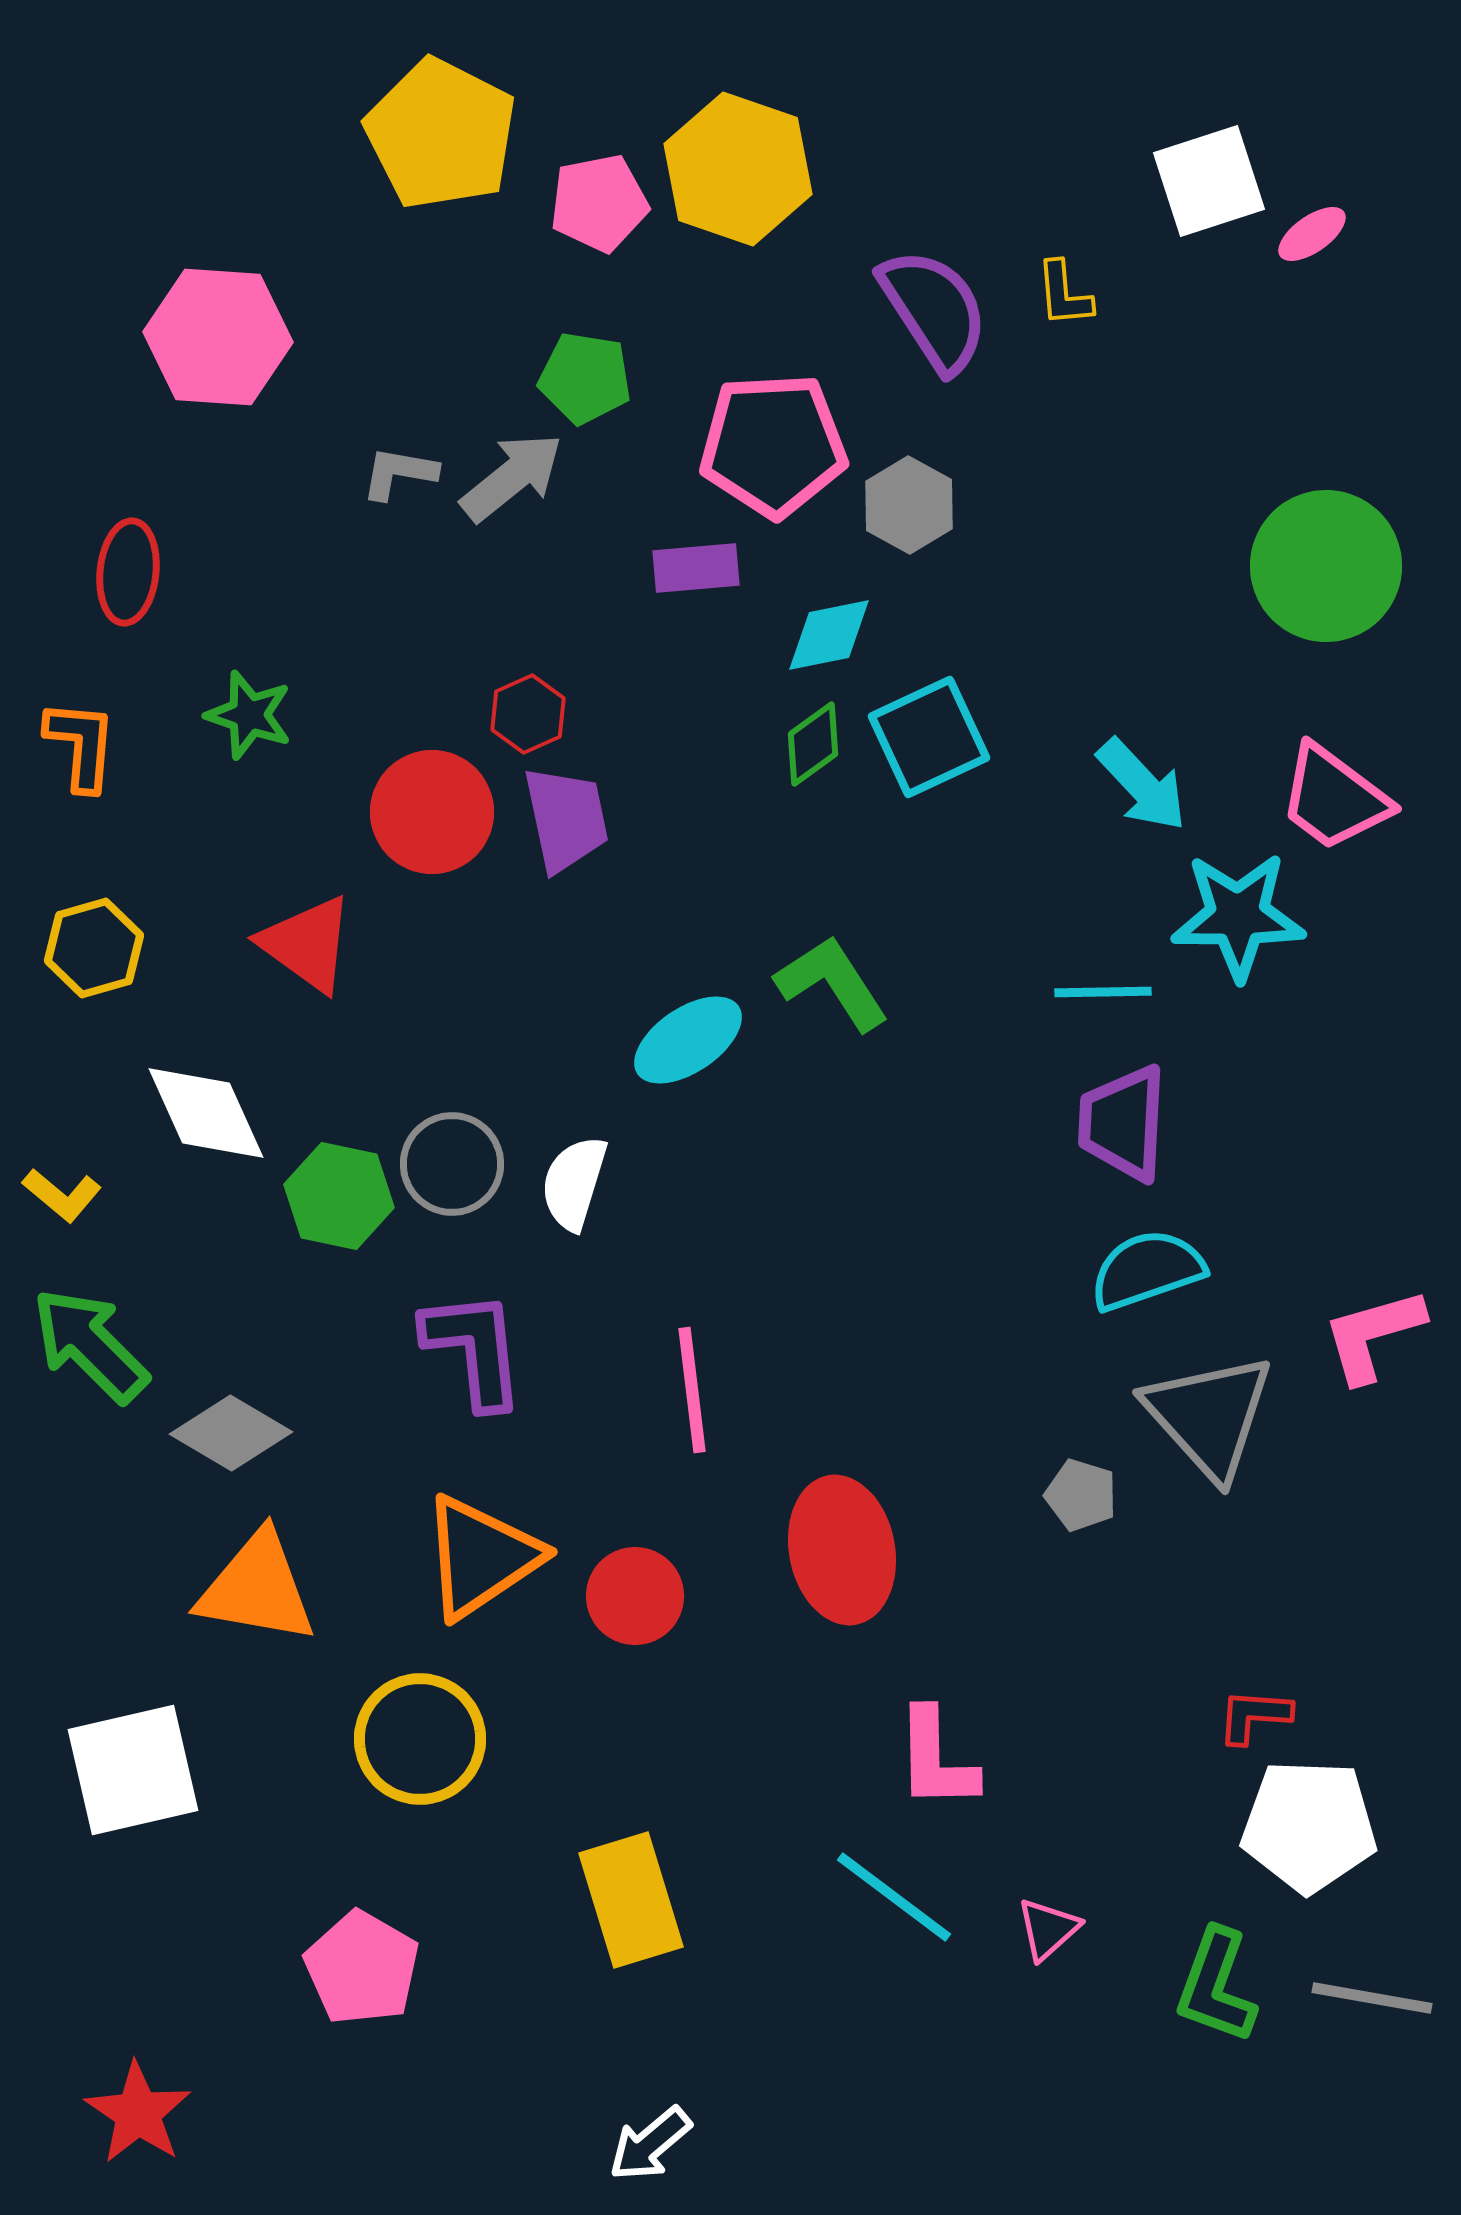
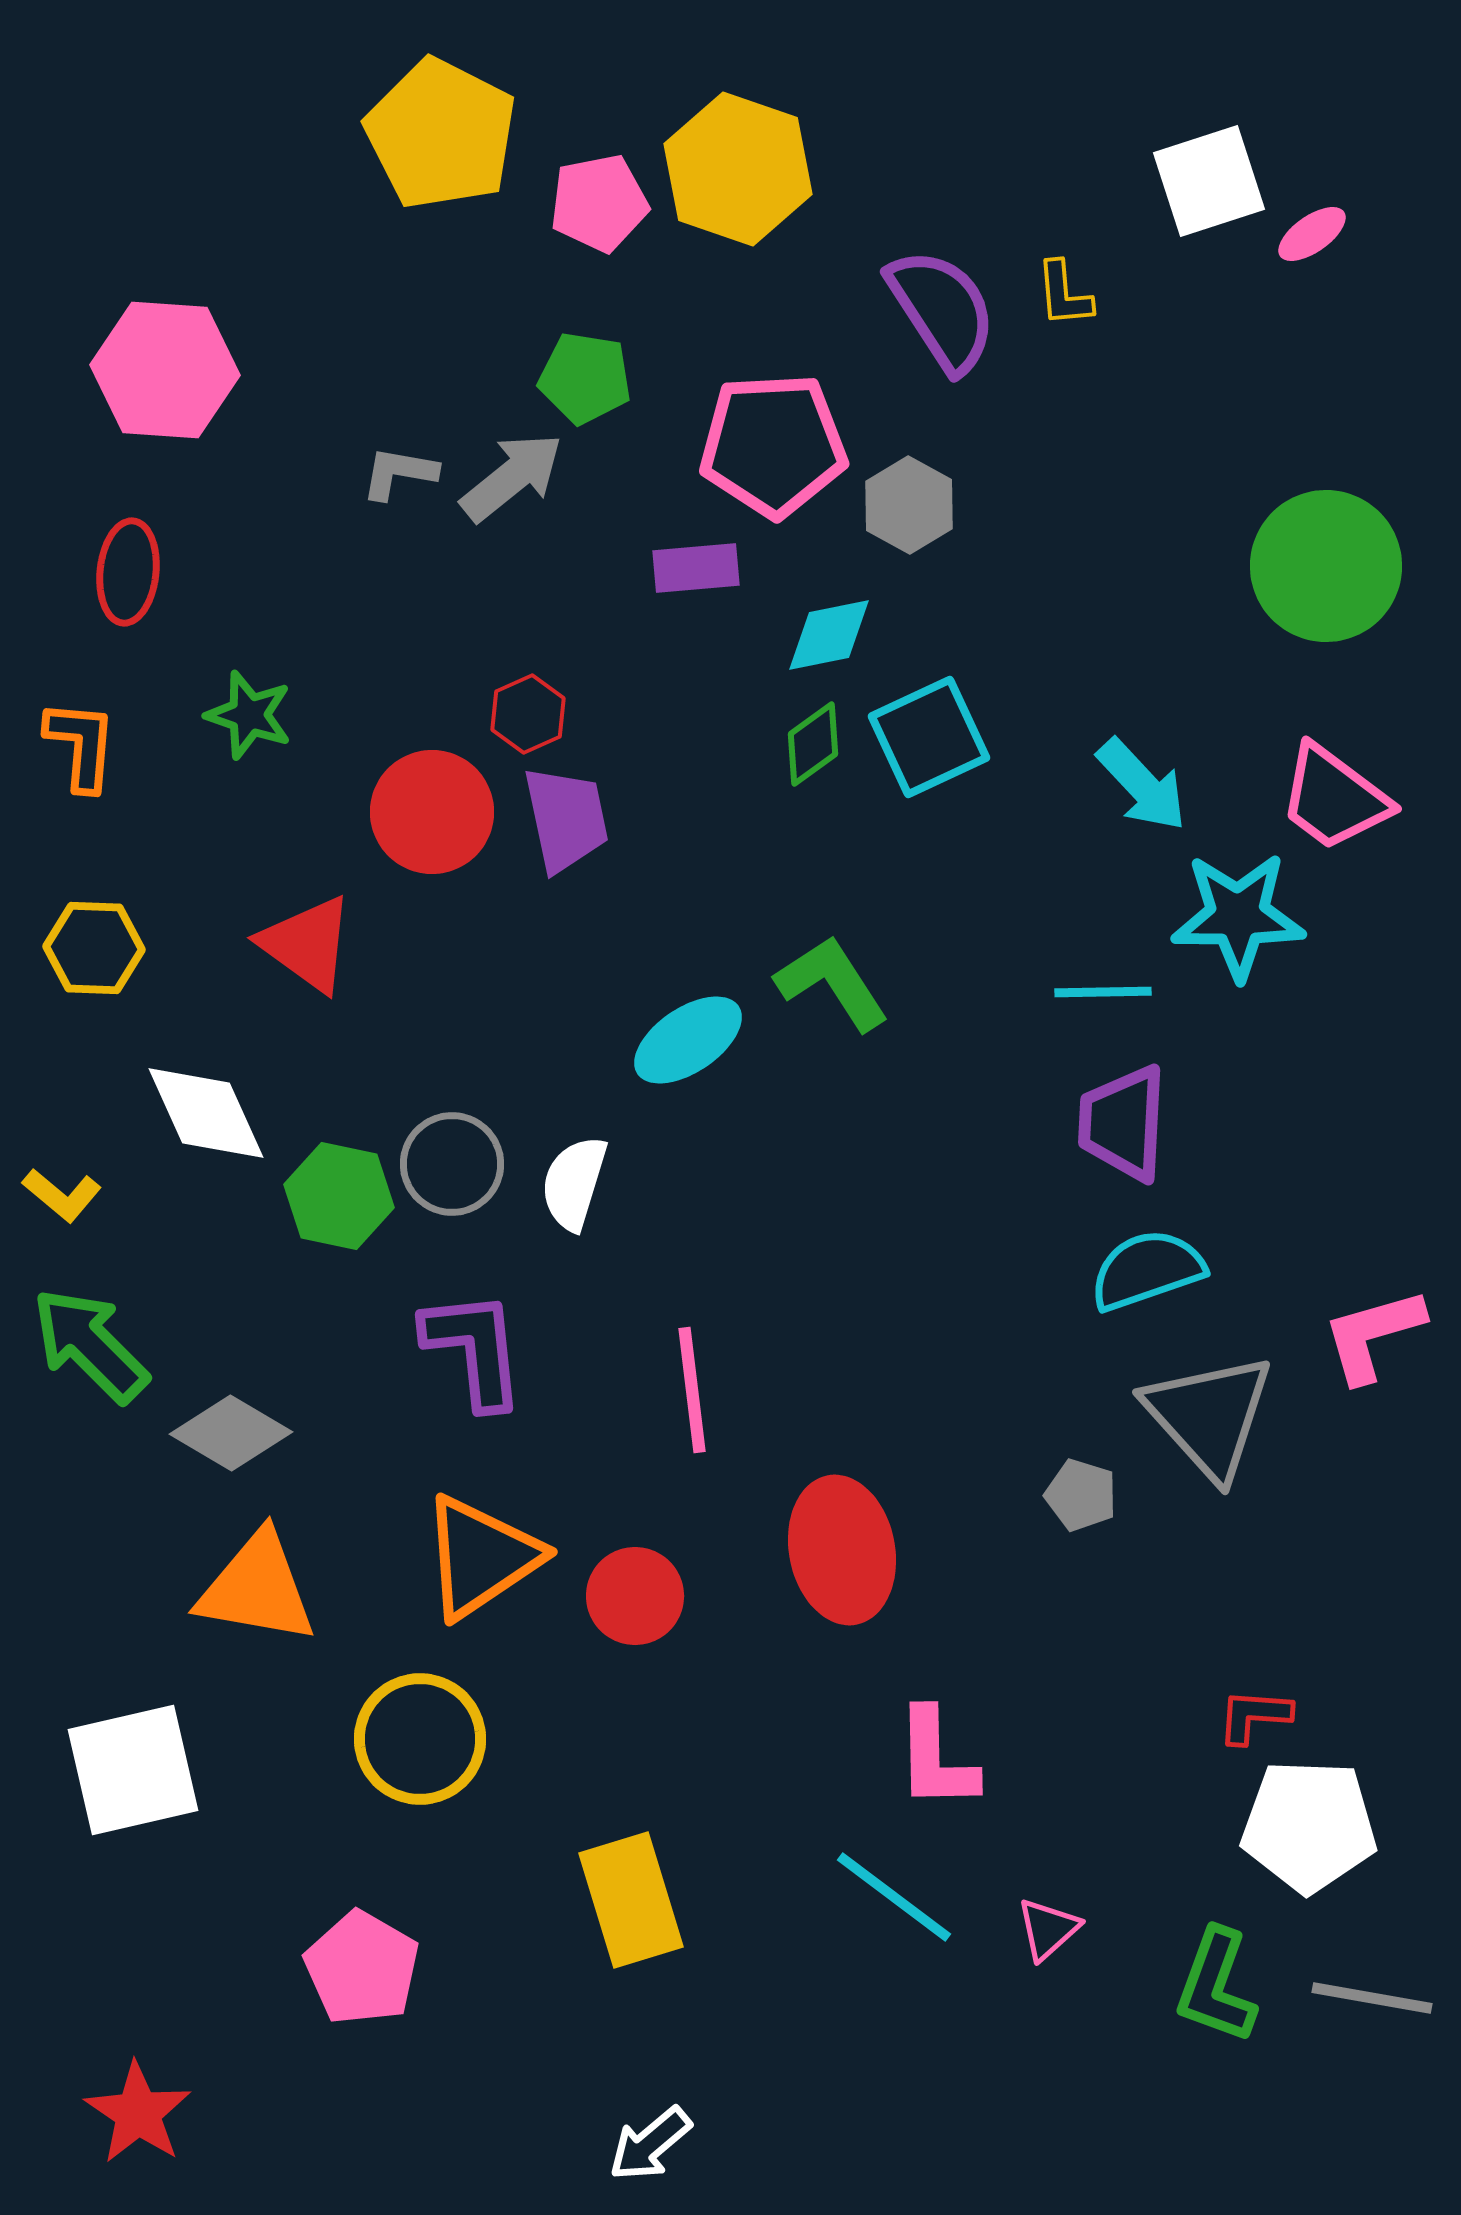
purple semicircle at (934, 310): moved 8 px right
pink hexagon at (218, 337): moved 53 px left, 33 px down
yellow hexagon at (94, 948): rotated 18 degrees clockwise
